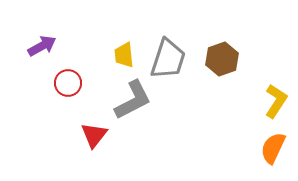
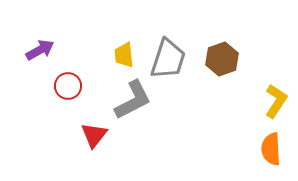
purple arrow: moved 2 px left, 4 px down
red circle: moved 3 px down
orange semicircle: moved 2 px left, 1 px down; rotated 28 degrees counterclockwise
